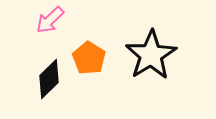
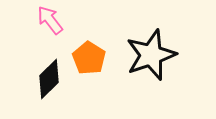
pink arrow: rotated 96 degrees clockwise
black star: rotated 12 degrees clockwise
